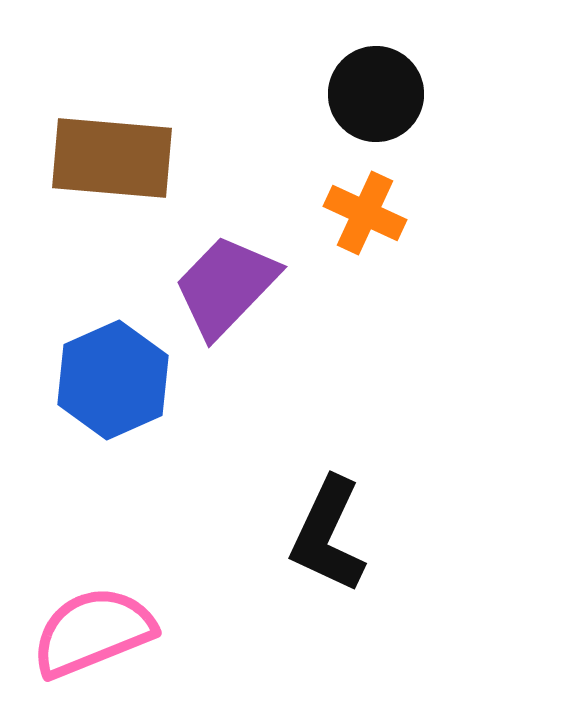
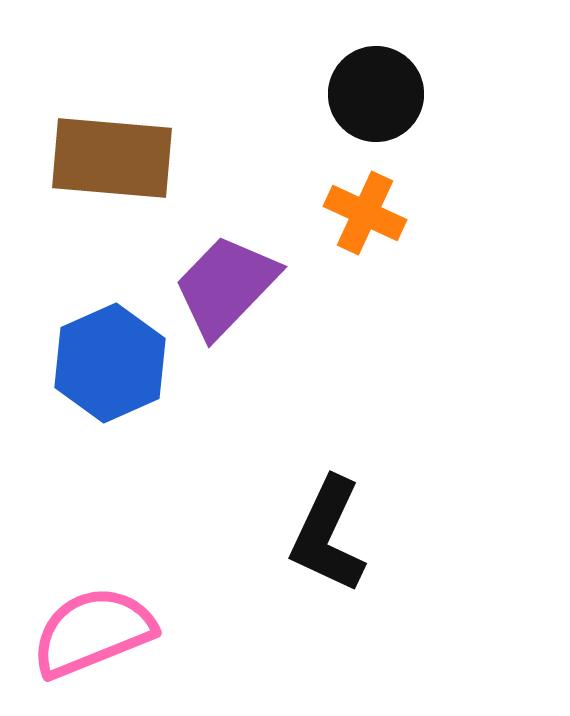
blue hexagon: moved 3 px left, 17 px up
